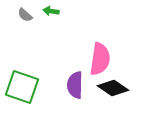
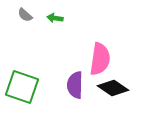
green arrow: moved 4 px right, 7 px down
